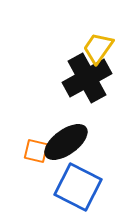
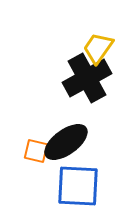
blue square: moved 1 px up; rotated 24 degrees counterclockwise
